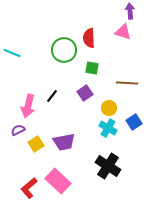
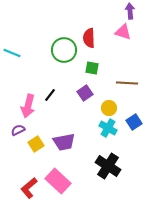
black line: moved 2 px left, 1 px up
